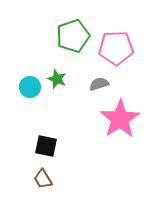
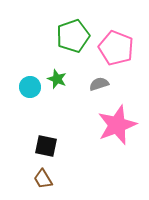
pink pentagon: rotated 24 degrees clockwise
pink star: moved 3 px left, 6 px down; rotated 12 degrees clockwise
